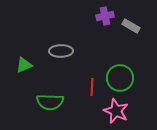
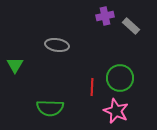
gray rectangle: rotated 12 degrees clockwise
gray ellipse: moved 4 px left, 6 px up; rotated 10 degrees clockwise
green triangle: moved 9 px left; rotated 36 degrees counterclockwise
green semicircle: moved 6 px down
